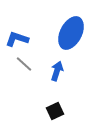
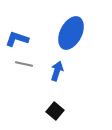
gray line: rotated 30 degrees counterclockwise
black square: rotated 24 degrees counterclockwise
